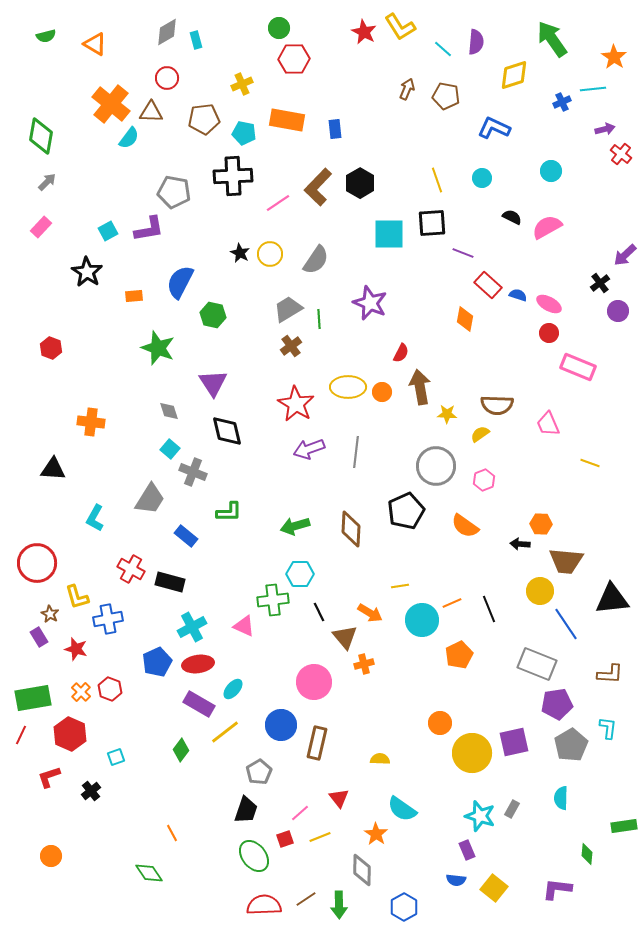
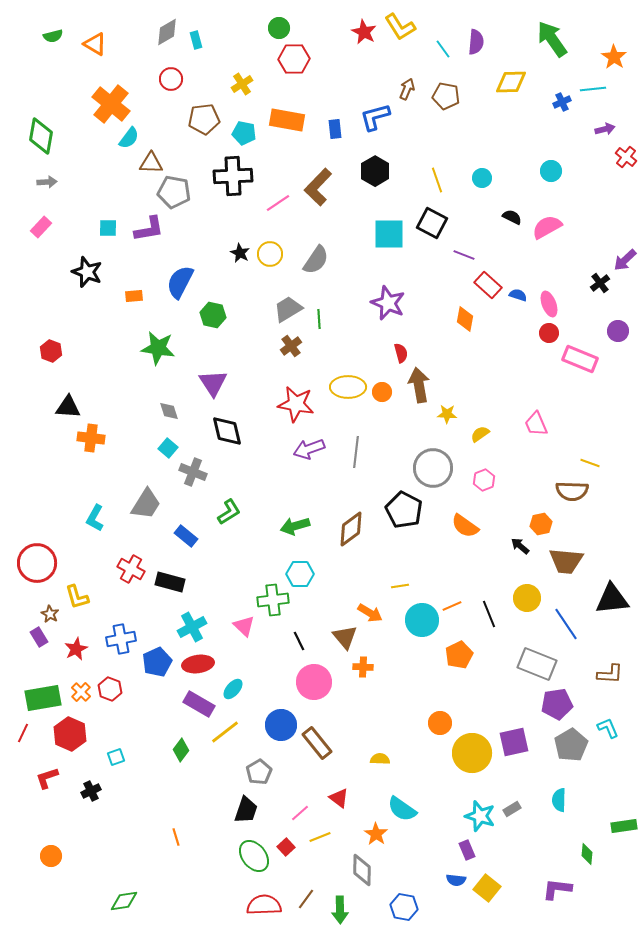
green semicircle at (46, 36): moved 7 px right
cyan line at (443, 49): rotated 12 degrees clockwise
yellow diamond at (514, 75): moved 3 px left, 7 px down; rotated 16 degrees clockwise
red circle at (167, 78): moved 4 px right, 1 px down
yellow cross at (242, 84): rotated 10 degrees counterclockwise
brown triangle at (151, 112): moved 51 px down
blue L-shape at (494, 128): moved 119 px left, 11 px up; rotated 40 degrees counterclockwise
red cross at (621, 154): moved 5 px right, 3 px down
gray arrow at (47, 182): rotated 42 degrees clockwise
black hexagon at (360, 183): moved 15 px right, 12 px up
black square at (432, 223): rotated 32 degrees clockwise
cyan square at (108, 231): moved 3 px up; rotated 30 degrees clockwise
purple line at (463, 253): moved 1 px right, 2 px down
purple arrow at (625, 255): moved 5 px down
black star at (87, 272): rotated 12 degrees counterclockwise
purple star at (370, 303): moved 18 px right
pink ellipse at (549, 304): rotated 40 degrees clockwise
purple circle at (618, 311): moved 20 px down
red hexagon at (51, 348): moved 3 px down
green star at (158, 348): rotated 12 degrees counterclockwise
red semicircle at (401, 353): rotated 42 degrees counterclockwise
pink rectangle at (578, 367): moved 2 px right, 8 px up
brown arrow at (420, 387): moved 1 px left, 2 px up
red star at (296, 404): rotated 21 degrees counterclockwise
brown semicircle at (497, 405): moved 75 px right, 86 px down
orange cross at (91, 422): moved 16 px down
pink trapezoid at (548, 424): moved 12 px left
cyan square at (170, 449): moved 2 px left, 1 px up
gray circle at (436, 466): moved 3 px left, 2 px down
black triangle at (53, 469): moved 15 px right, 62 px up
gray trapezoid at (150, 499): moved 4 px left, 5 px down
black pentagon at (406, 511): moved 2 px left, 1 px up; rotated 21 degrees counterclockwise
green L-shape at (229, 512): rotated 32 degrees counterclockwise
orange hexagon at (541, 524): rotated 15 degrees counterclockwise
brown diamond at (351, 529): rotated 51 degrees clockwise
black arrow at (520, 544): moved 2 px down; rotated 36 degrees clockwise
yellow circle at (540, 591): moved 13 px left, 7 px down
orange line at (452, 603): moved 3 px down
black line at (489, 609): moved 5 px down
black line at (319, 612): moved 20 px left, 29 px down
blue cross at (108, 619): moved 13 px right, 20 px down
pink triangle at (244, 626): rotated 20 degrees clockwise
red star at (76, 649): rotated 30 degrees clockwise
orange cross at (364, 664): moved 1 px left, 3 px down; rotated 18 degrees clockwise
green rectangle at (33, 698): moved 10 px right
cyan L-shape at (608, 728): rotated 30 degrees counterclockwise
red line at (21, 735): moved 2 px right, 2 px up
brown rectangle at (317, 743): rotated 52 degrees counterclockwise
red L-shape at (49, 777): moved 2 px left, 1 px down
black cross at (91, 791): rotated 12 degrees clockwise
red triangle at (339, 798): rotated 15 degrees counterclockwise
cyan semicircle at (561, 798): moved 2 px left, 2 px down
gray rectangle at (512, 809): rotated 30 degrees clockwise
orange line at (172, 833): moved 4 px right, 4 px down; rotated 12 degrees clockwise
red square at (285, 839): moved 1 px right, 8 px down; rotated 24 degrees counterclockwise
green diamond at (149, 873): moved 25 px left, 28 px down; rotated 64 degrees counterclockwise
yellow square at (494, 888): moved 7 px left
brown line at (306, 899): rotated 20 degrees counterclockwise
green arrow at (339, 905): moved 1 px right, 5 px down
blue hexagon at (404, 907): rotated 20 degrees counterclockwise
